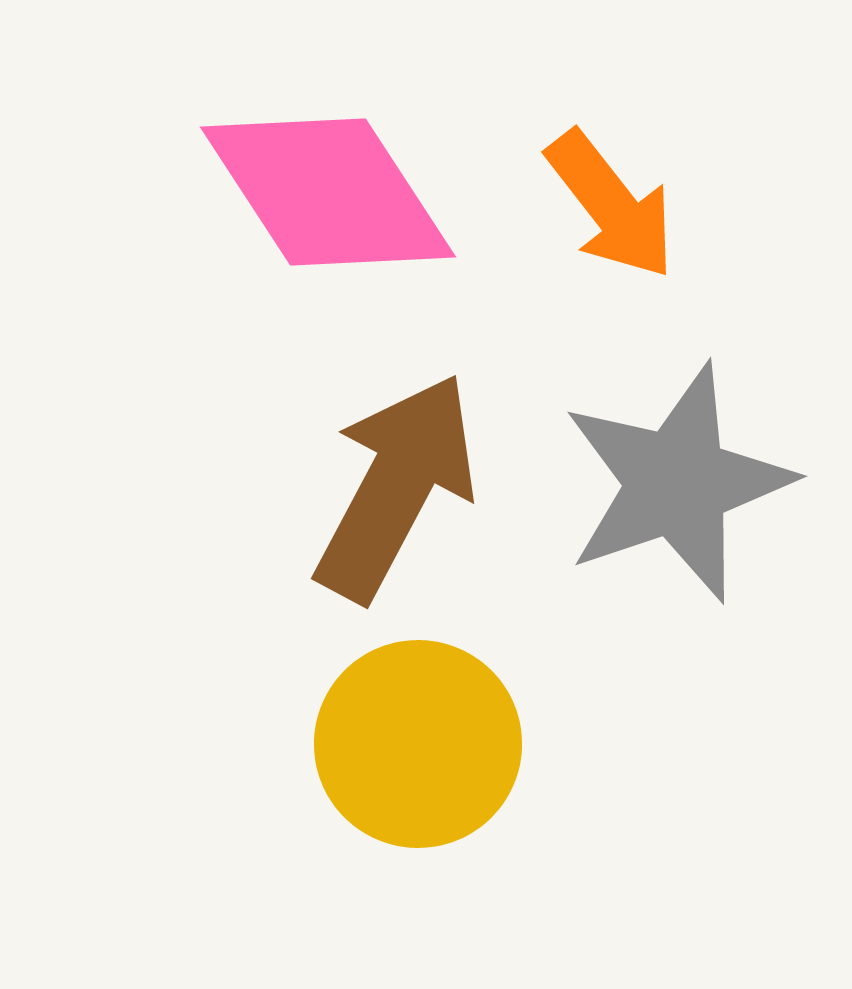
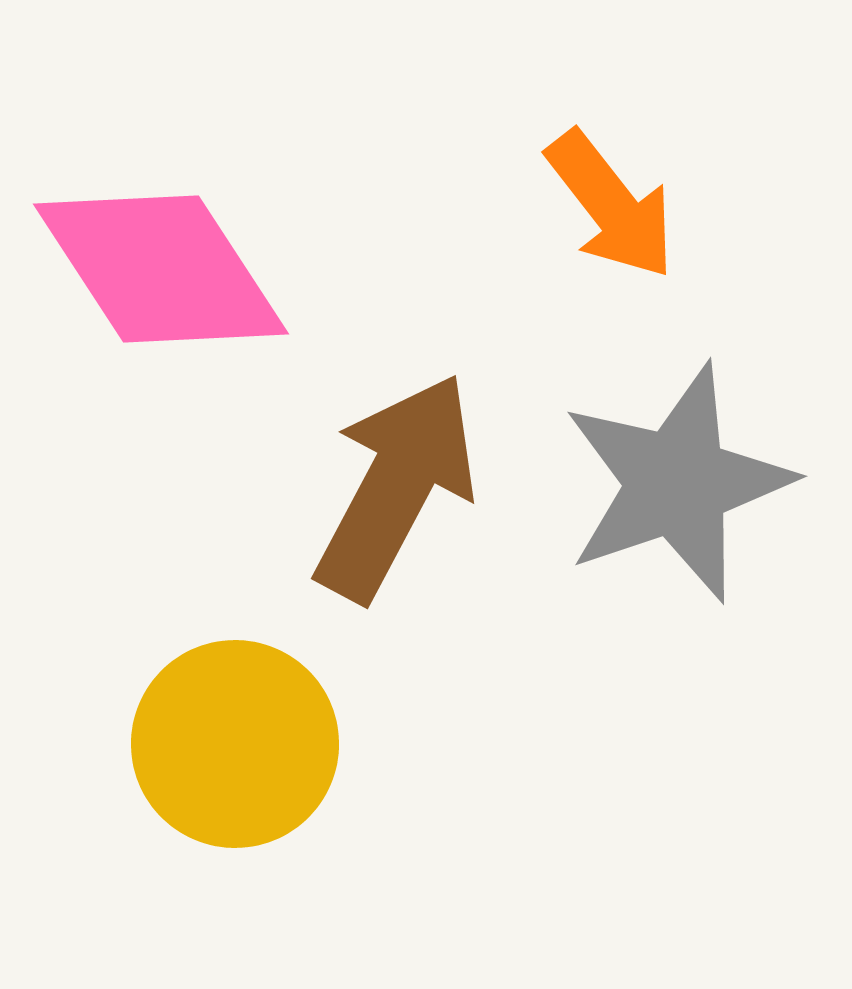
pink diamond: moved 167 px left, 77 px down
yellow circle: moved 183 px left
